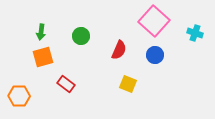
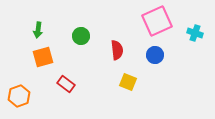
pink square: moved 3 px right; rotated 24 degrees clockwise
green arrow: moved 3 px left, 2 px up
red semicircle: moved 2 px left; rotated 30 degrees counterclockwise
yellow square: moved 2 px up
orange hexagon: rotated 20 degrees counterclockwise
